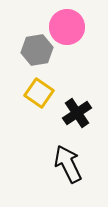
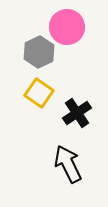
gray hexagon: moved 2 px right, 2 px down; rotated 16 degrees counterclockwise
